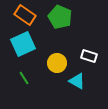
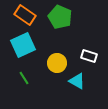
cyan square: moved 1 px down
